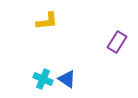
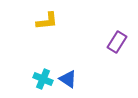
blue triangle: moved 1 px right
